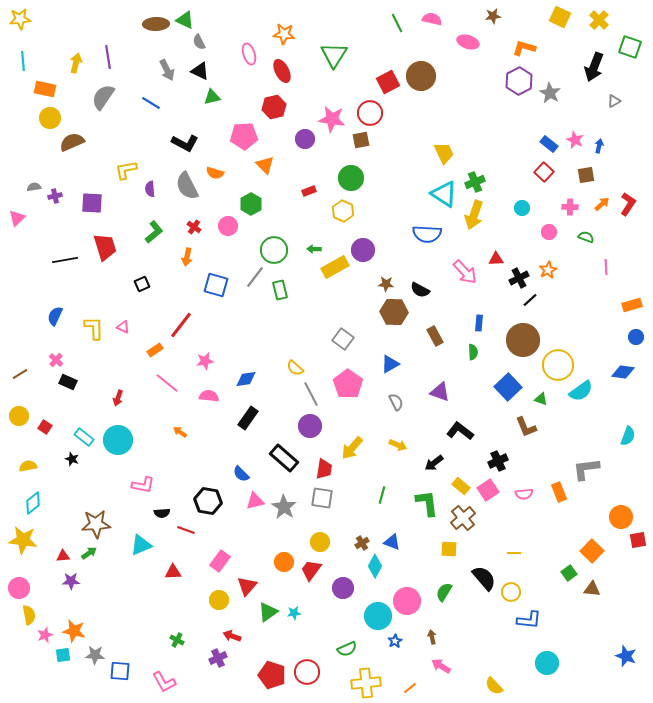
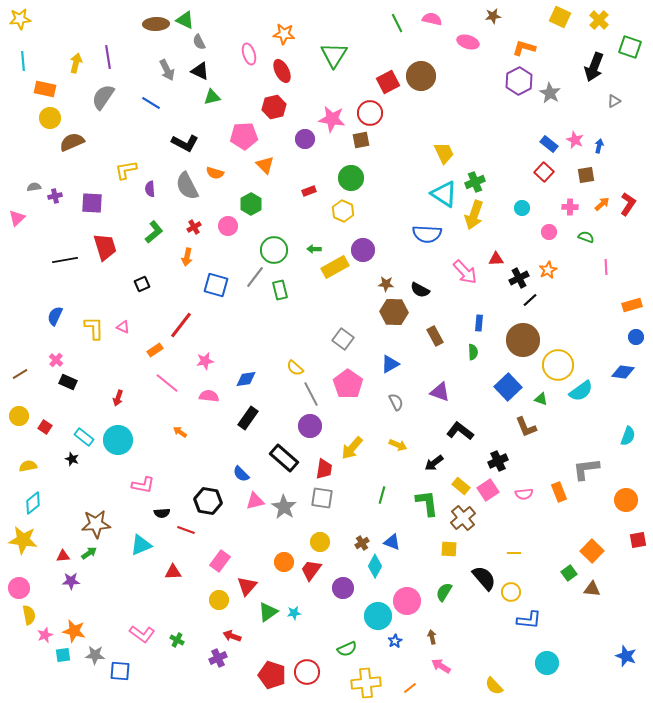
red cross at (194, 227): rotated 24 degrees clockwise
orange circle at (621, 517): moved 5 px right, 17 px up
pink L-shape at (164, 682): moved 22 px left, 48 px up; rotated 25 degrees counterclockwise
